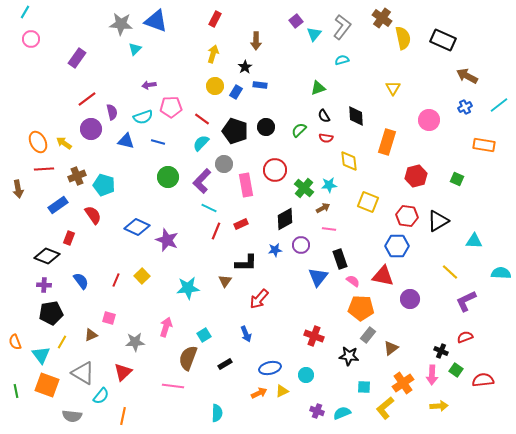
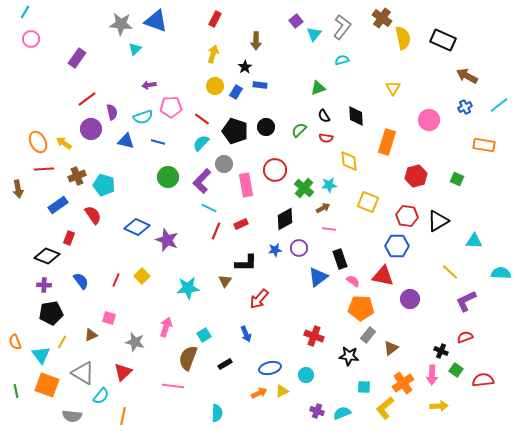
purple circle at (301, 245): moved 2 px left, 3 px down
blue triangle at (318, 277): rotated 15 degrees clockwise
gray star at (135, 342): rotated 18 degrees clockwise
